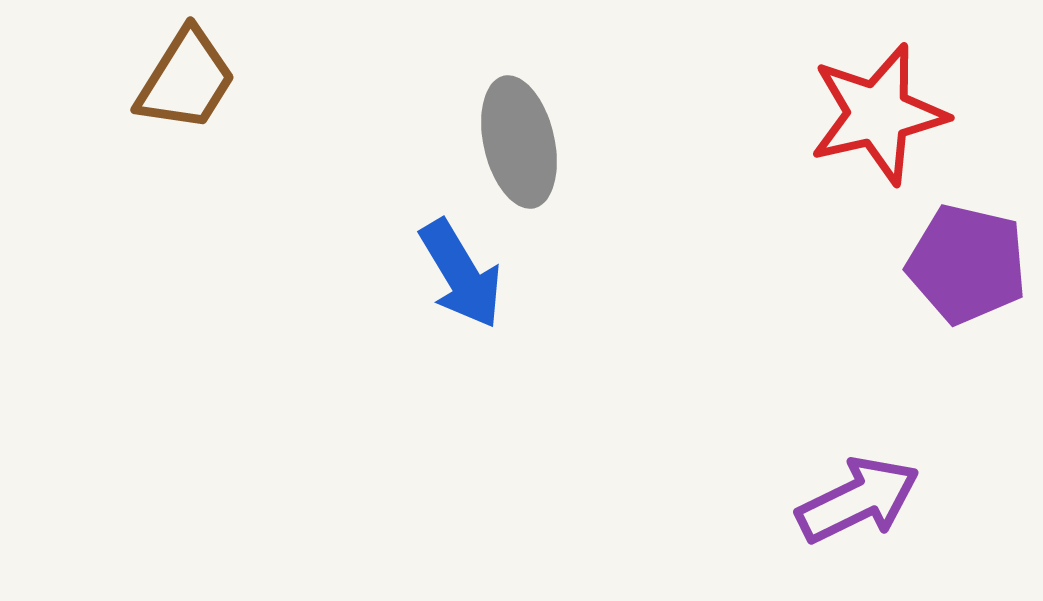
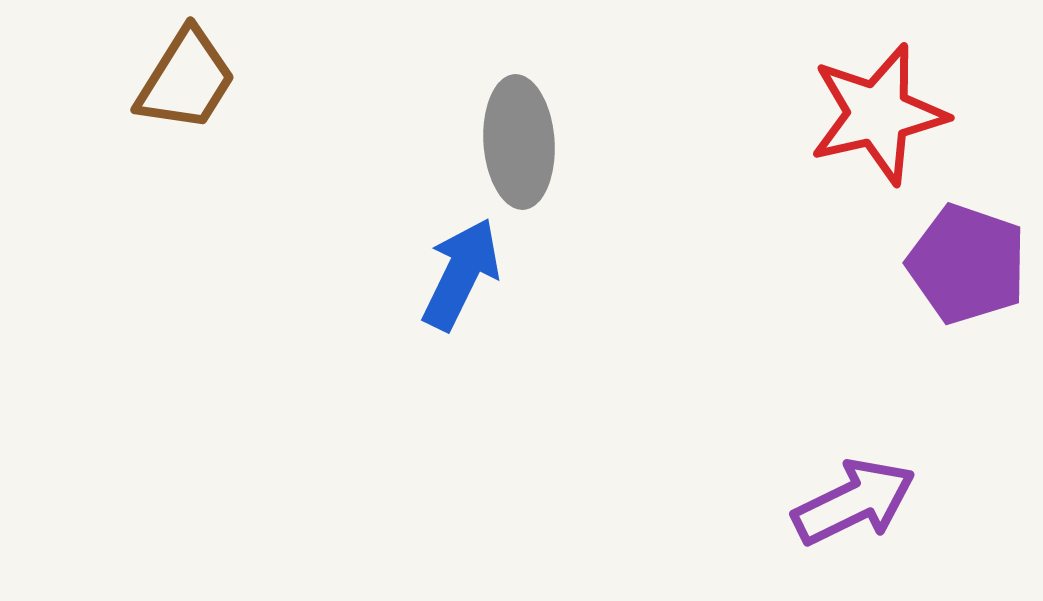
gray ellipse: rotated 9 degrees clockwise
purple pentagon: rotated 6 degrees clockwise
blue arrow: rotated 123 degrees counterclockwise
purple arrow: moved 4 px left, 2 px down
